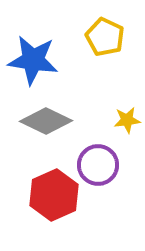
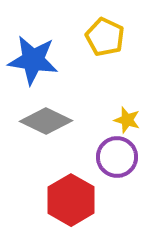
yellow star: rotated 24 degrees clockwise
purple circle: moved 19 px right, 8 px up
red hexagon: moved 17 px right, 5 px down; rotated 6 degrees counterclockwise
